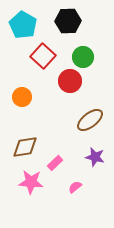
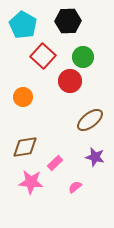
orange circle: moved 1 px right
